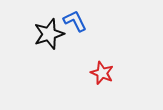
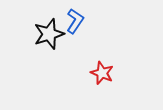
blue L-shape: rotated 60 degrees clockwise
